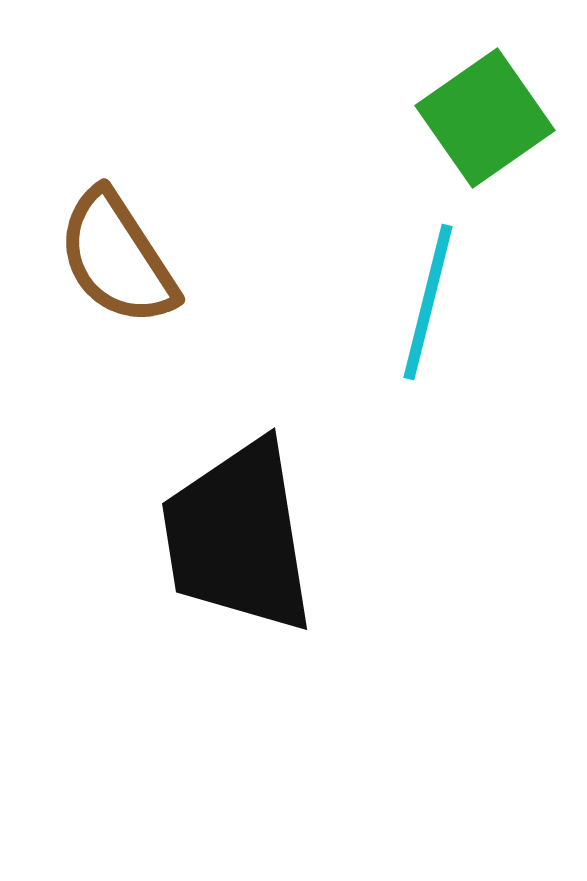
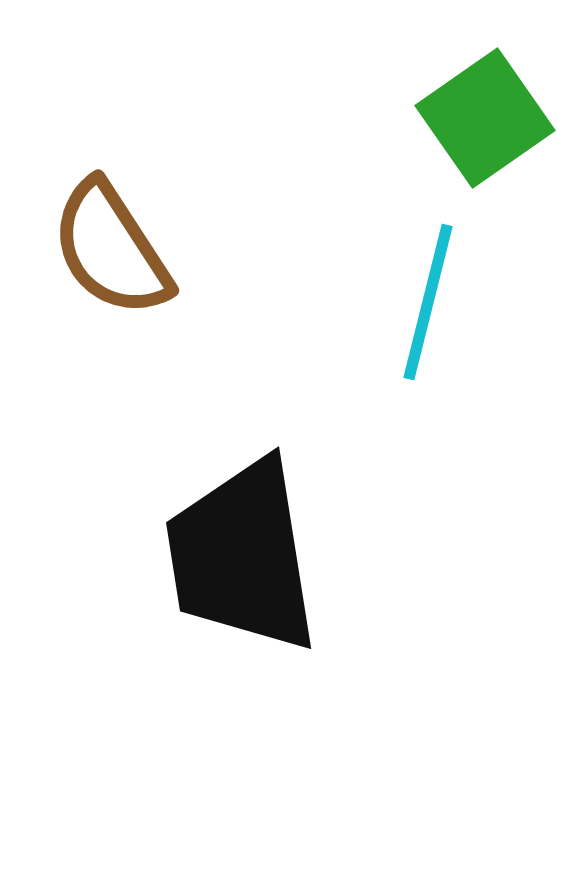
brown semicircle: moved 6 px left, 9 px up
black trapezoid: moved 4 px right, 19 px down
